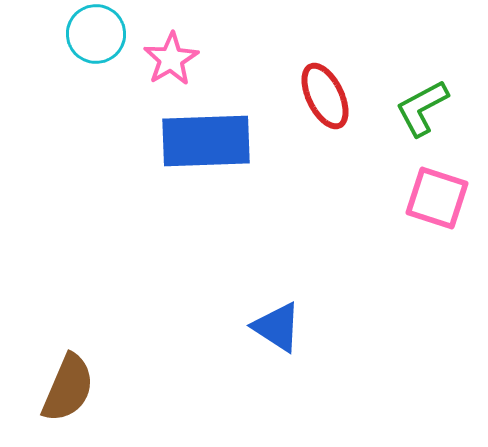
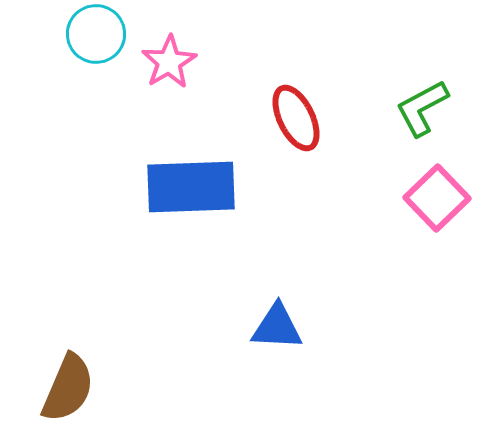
pink star: moved 2 px left, 3 px down
red ellipse: moved 29 px left, 22 px down
blue rectangle: moved 15 px left, 46 px down
pink square: rotated 28 degrees clockwise
blue triangle: rotated 30 degrees counterclockwise
